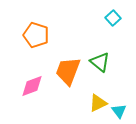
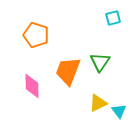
cyan square: rotated 28 degrees clockwise
green triangle: rotated 25 degrees clockwise
pink diamond: rotated 70 degrees counterclockwise
